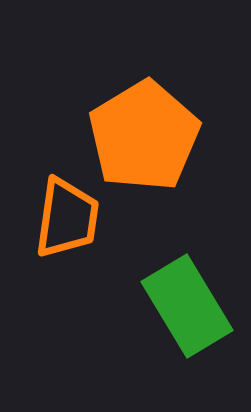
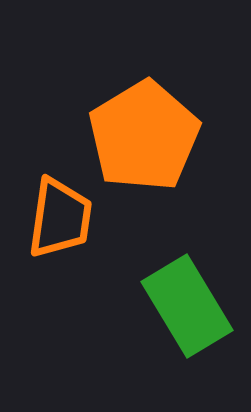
orange trapezoid: moved 7 px left
